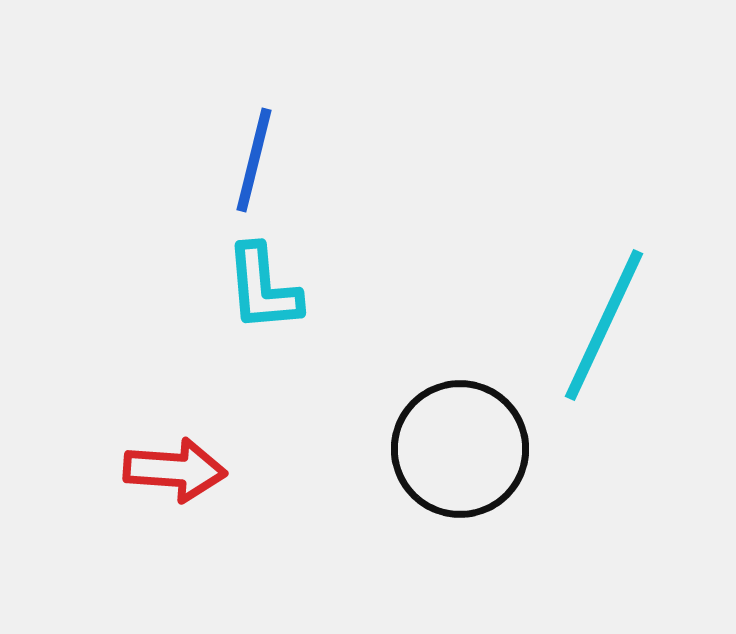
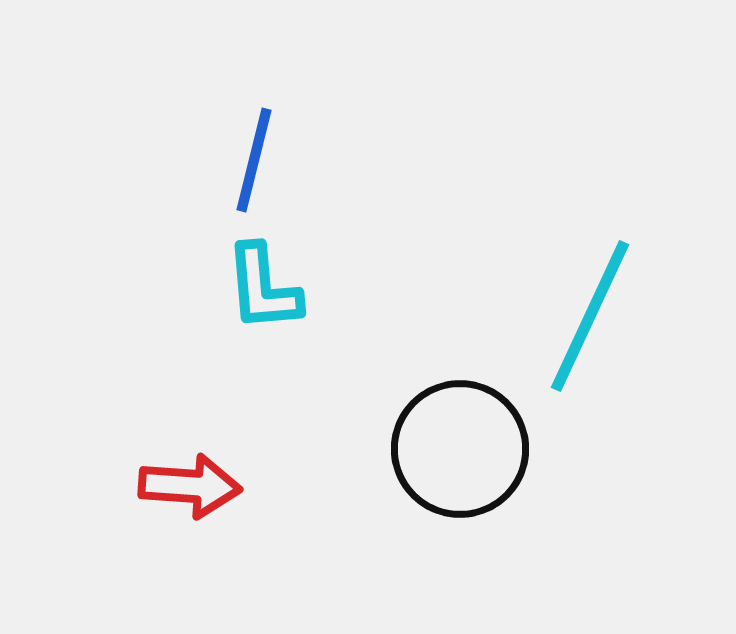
cyan line: moved 14 px left, 9 px up
red arrow: moved 15 px right, 16 px down
